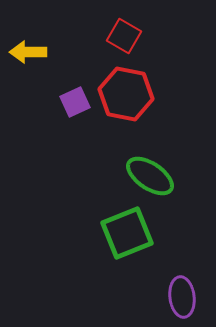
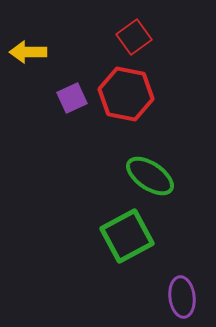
red square: moved 10 px right, 1 px down; rotated 24 degrees clockwise
purple square: moved 3 px left, 4 px up
green square: moved 3 px down; rotated 6 degrees counterclockwise
